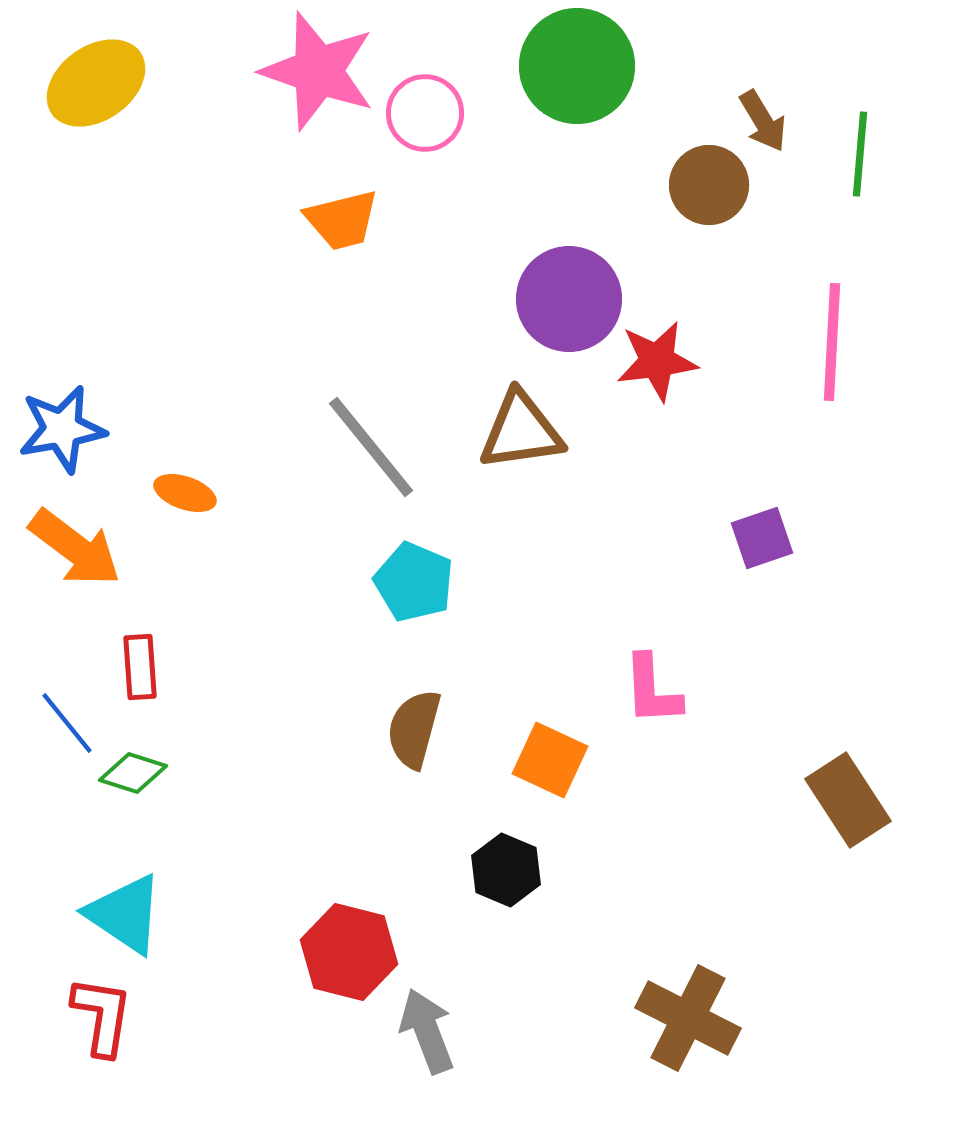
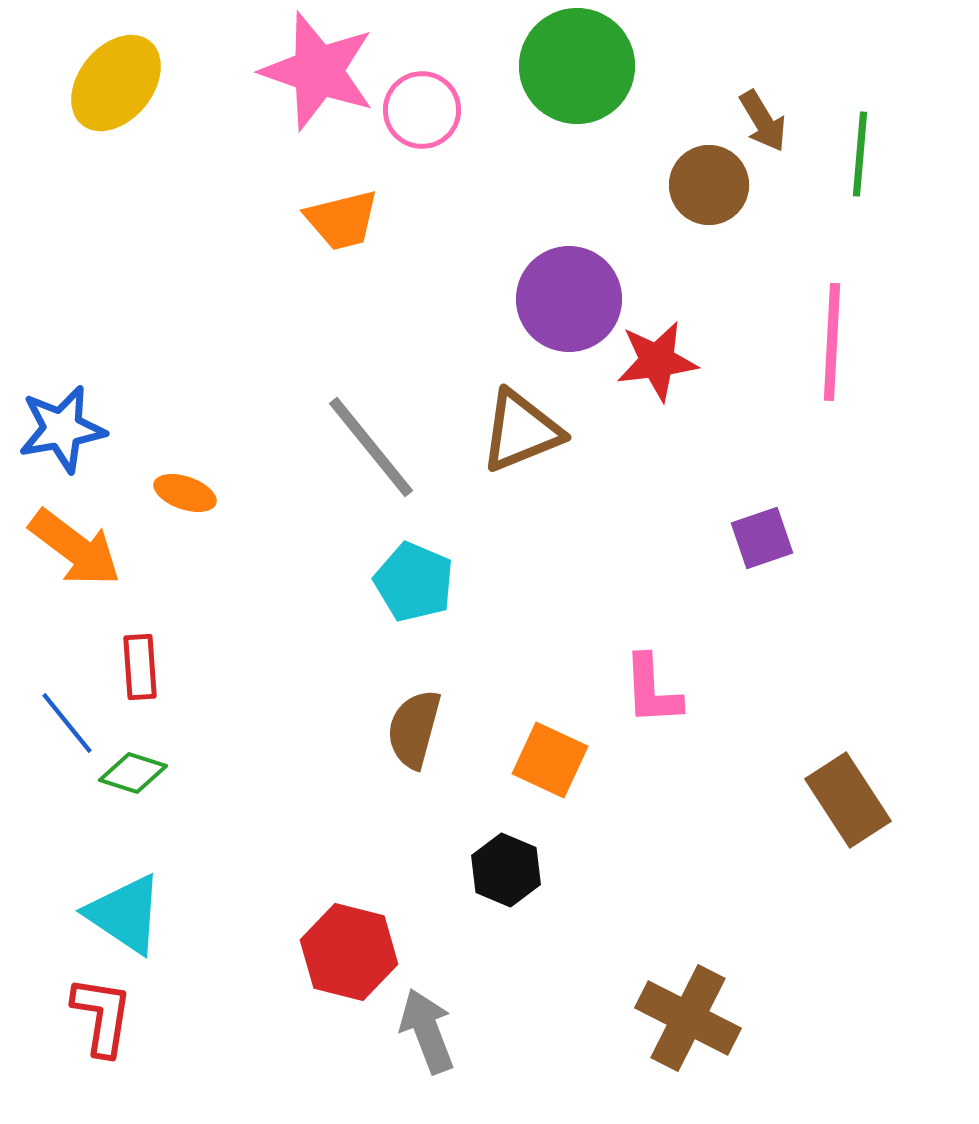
yellow ellipse: moved 20 px right; rotated 16 degrees counterclockwise
pink circle: moved 3 px left, 3 px up
brown triangle: rotated 14 degrees counterclockwise
